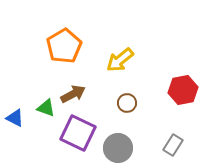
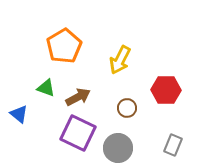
yellow arrow: rotated 24 degrees counterclockwise
red hexagon: moved 17 px left; rotated 12 degrees clockwise
brown arrow: moved 5 px right, 3 px down
brown circle: moved 5 px down
green triangle: moved 20 px up
blue triangle: moved 4 px right, 4 px up; rotated 12 degrees clockwise
gray rectangle: rotated 10 degrees counterclockwise
